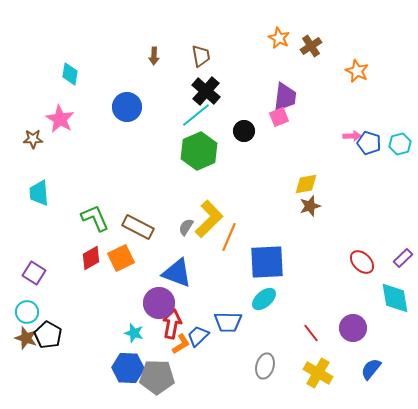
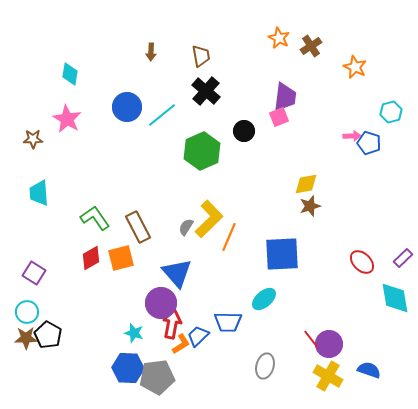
brown arrow at (154, 56): moved 3 px left, 4 px up
orange star at (357, 71): moved 2 px left, 4 px up
cyan line at (196, 115): moved 34 px left
pink star at (60, 119): moved 7 px right
cyan hexagon at (400, 144): moved 9 px left, 32 px up
green hexagon at (199, 151): moved 3 px right
green L-shape at (95, 218): rotated 12 degrees counterclockwise
brown rectangle at (138, 227): rotated 36 degrees clockwise
orange square at (121, 258): rotated 12 degrees clockwise
blue square at (267, 262): moved 15 px right, 8 px up
blue triangle at (177, 273): rotated 28 degrees clockwise
purple circle at (159, 303): moved 2 px right
purple circle at (353, 328): moved 24 px left, 16 px down
red line at (311, 333): moved 6 px down
brown star at (26, 338): rotated 20 degrees counterclockwise
blue semicircle at (371, 369): moved 2 px left, 1 px down; rotated 70 degrees clockwise
yellow cross at (318, 373): moved 10 px right, 3 px down
gray pentagon at (157, 377): rotated 8 degrees counterclockwise
